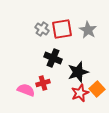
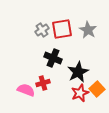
gray cross: moved 1 px down; rotated 24 degrees clockwise
black star: rotated 10 degrees counterclockwise
